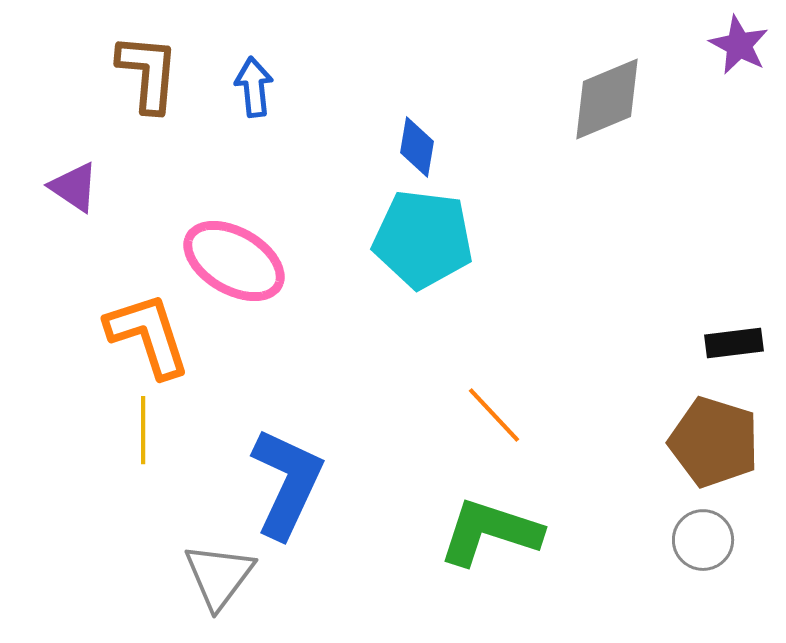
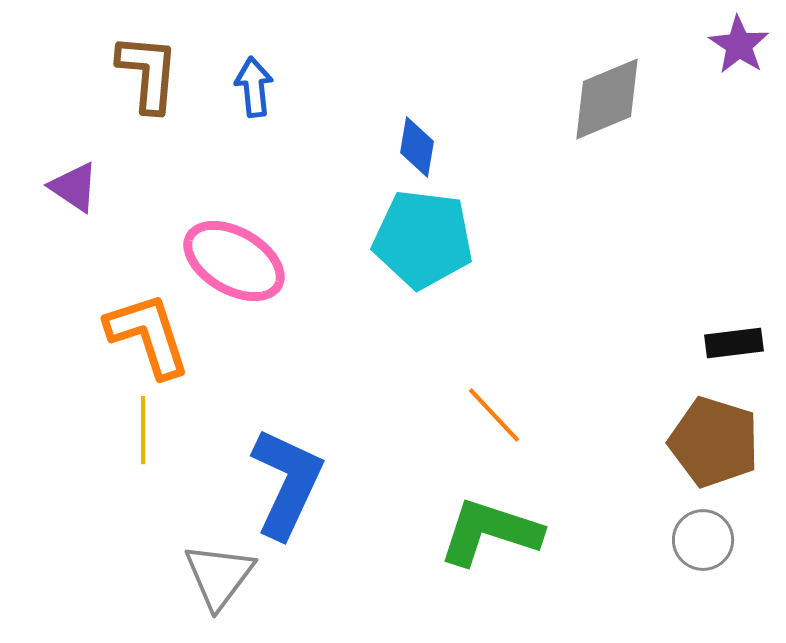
purple star: rotated 6 degrees clockwise
